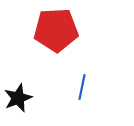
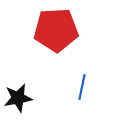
black star: rotated 12 degrees clockwise
